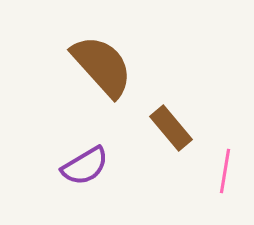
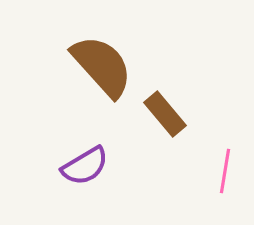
brown rectangle: moved 6 px left, 14 px up
